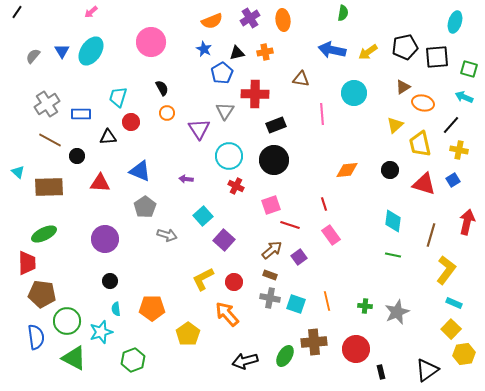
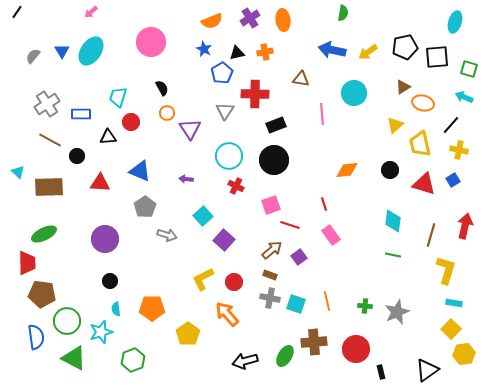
purple triangle at (199, 129): moved 9 px left
red arrow at (467, 222): moved 2 px left, 4 px down
yellow L-shape at (446, 270): rotated 20 degrees counterclockwise
cyan rectangle at (454, 303): rotated 14 degrees counterclockwise
